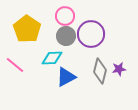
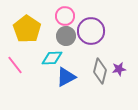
purple circle: moved 3 px up
pink line: rotated 12 degrees clockwise
